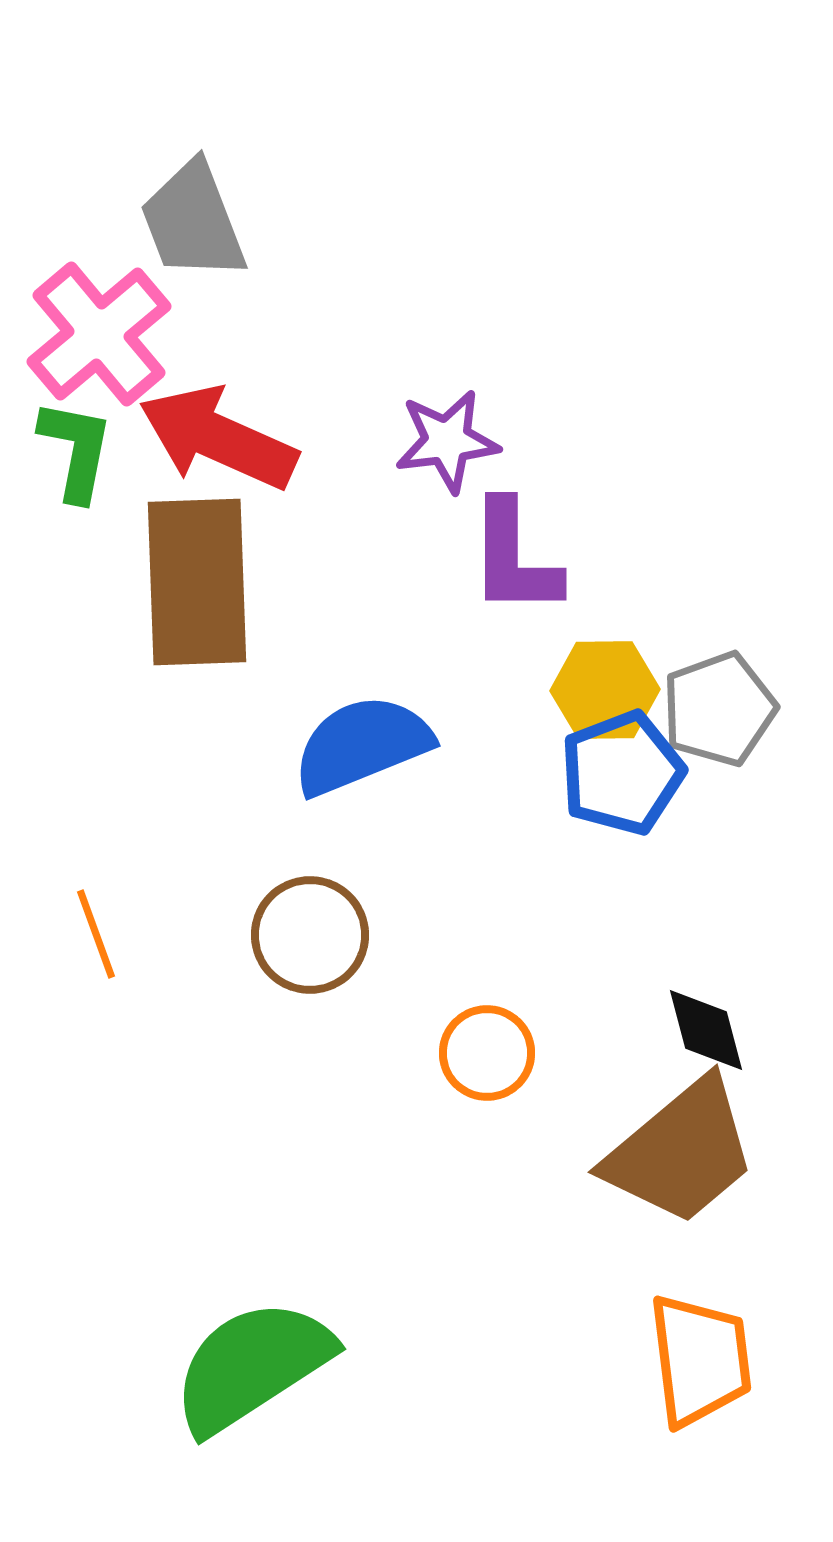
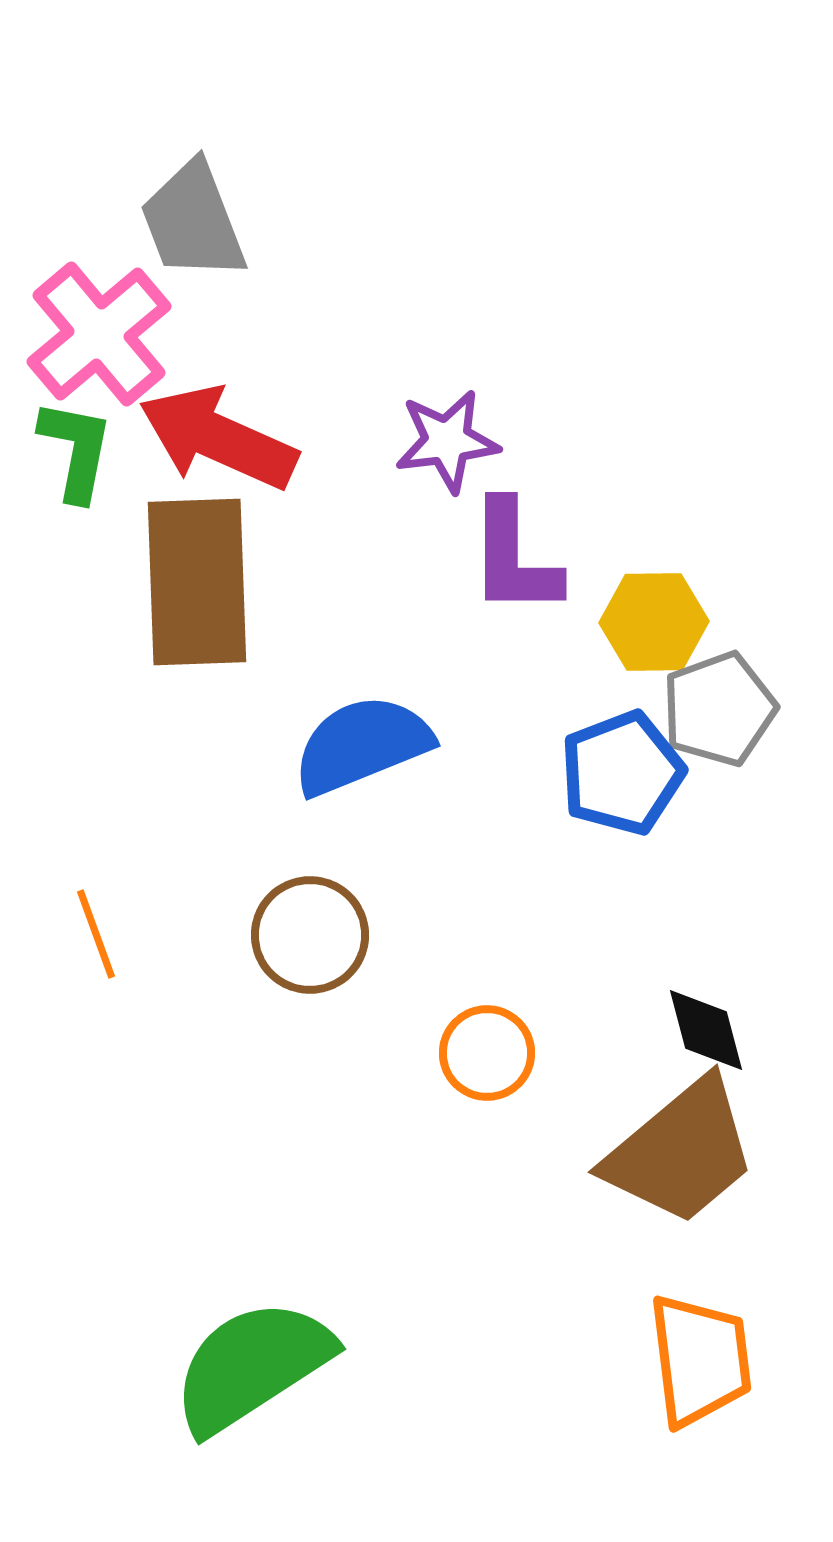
yellow hexagon: moved 49 px right, 68 px up
